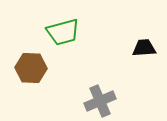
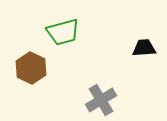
brown hexagon: rotated 24 degrees clockwise
gray cross: moved 1 px right, 1 px up; rotated 8 degrees counterclockwise
